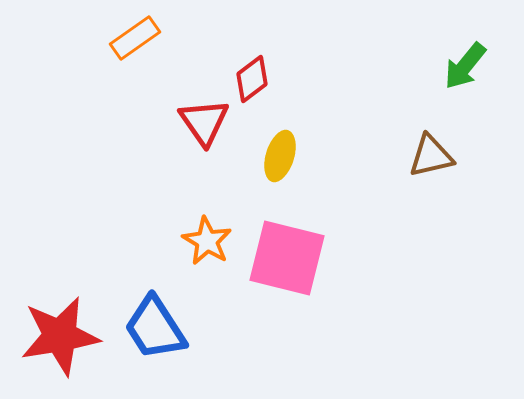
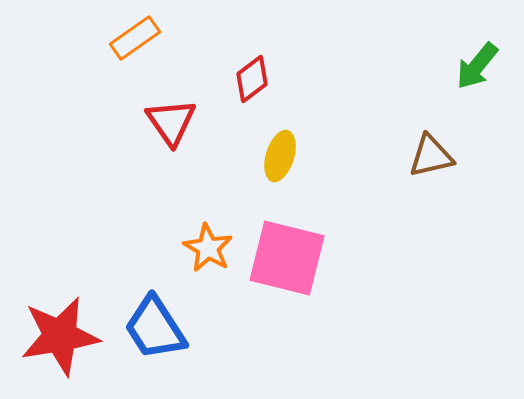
green arrow: moved 12 px right
red triangle: moved 33 px left
orange star: moved 1 px right, 7 px down
